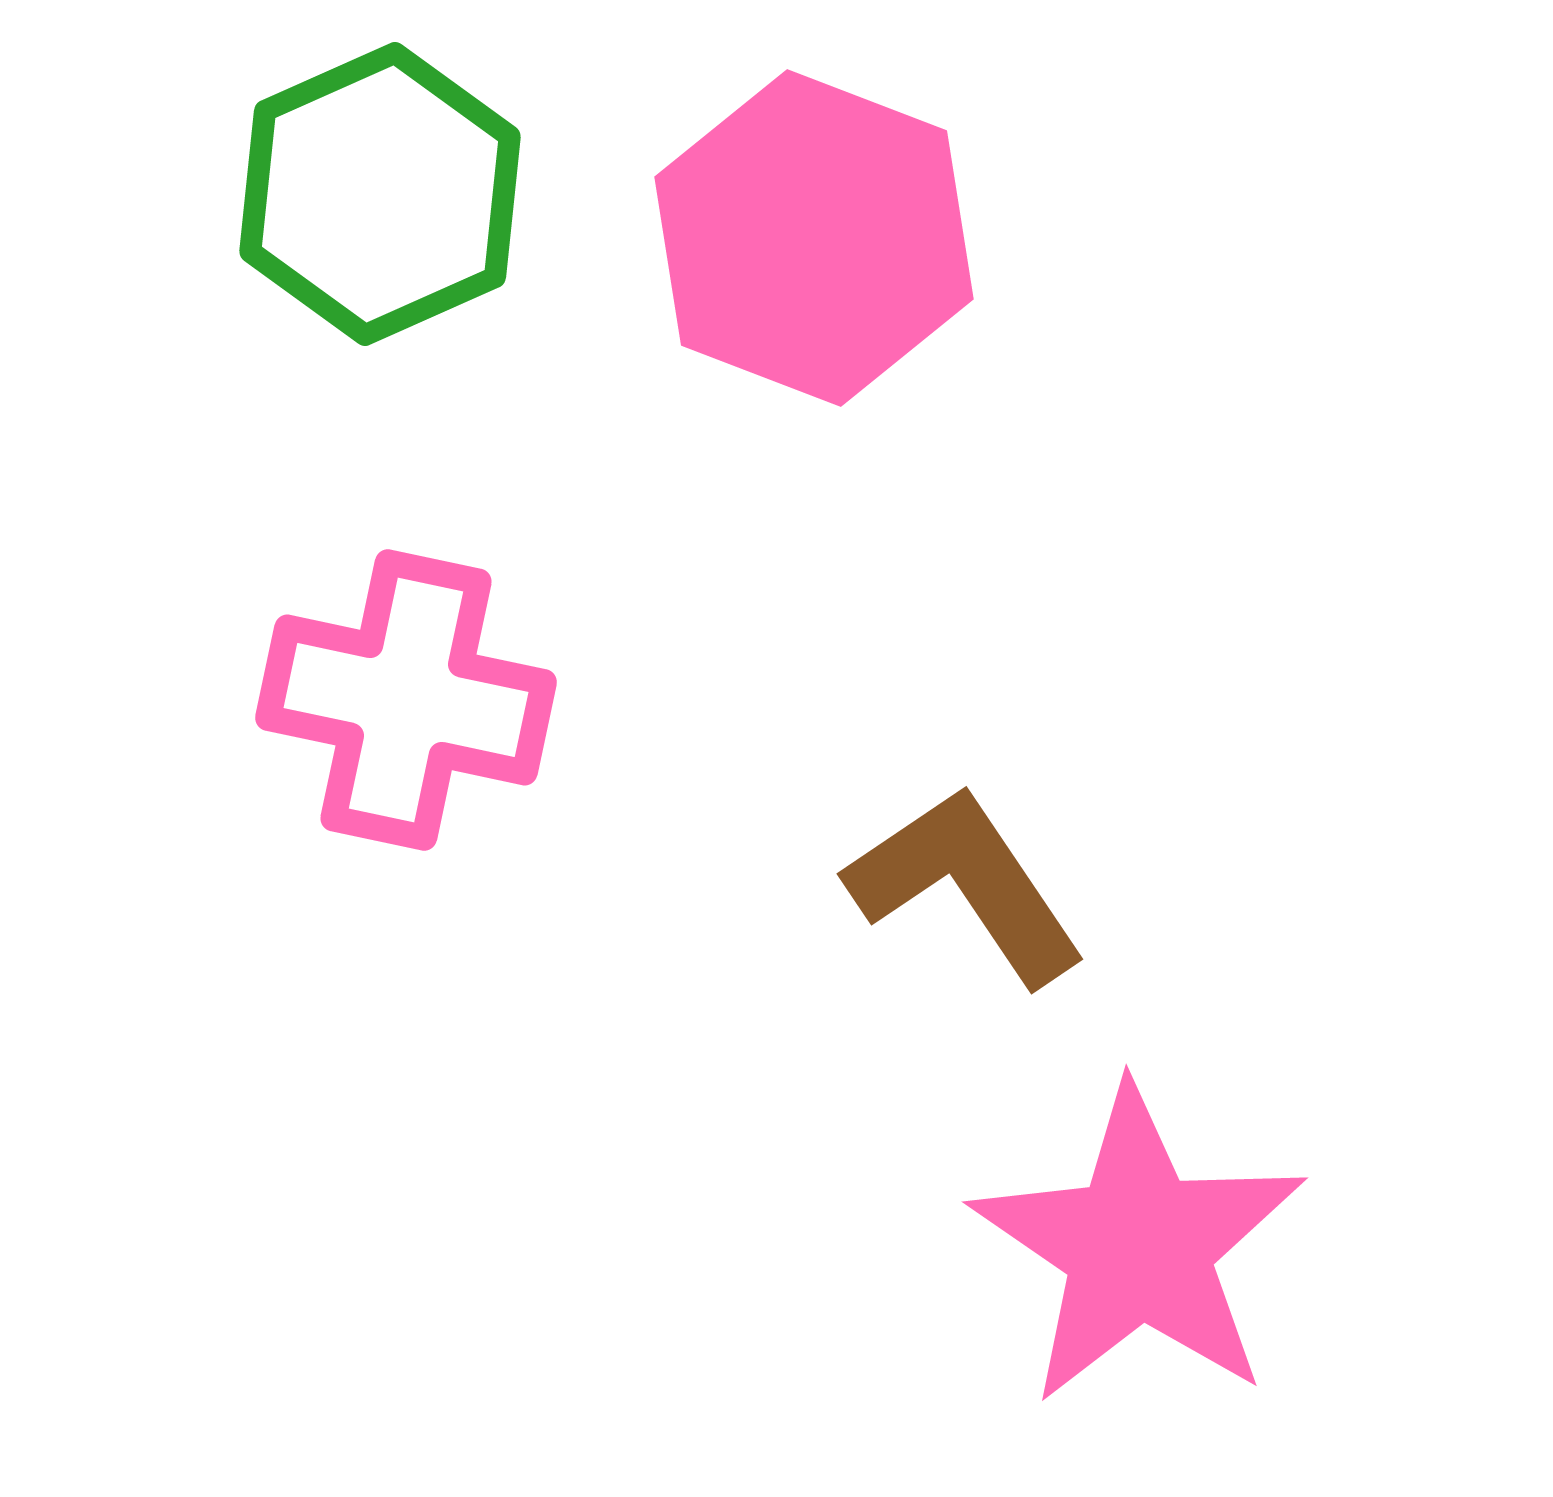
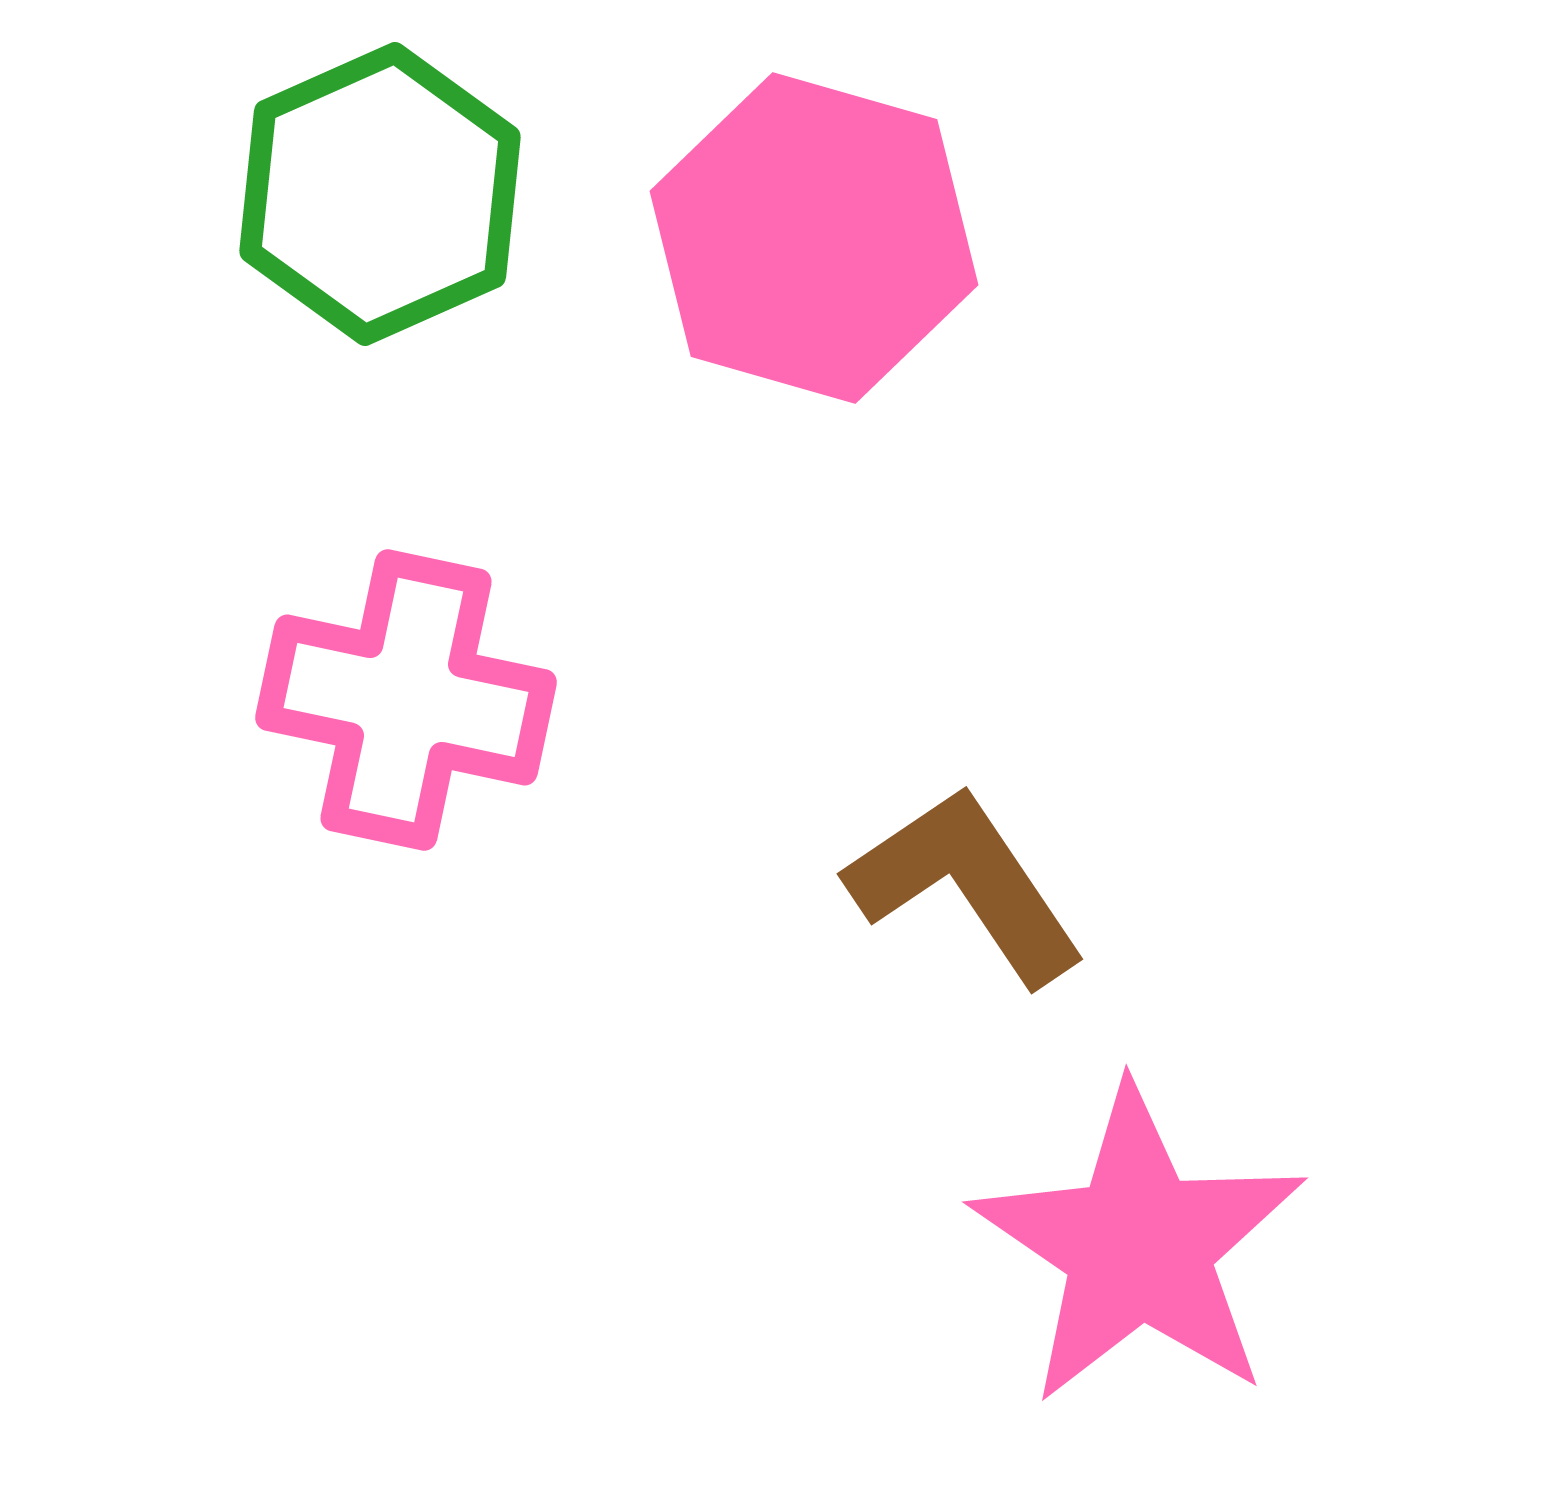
pink hexagon: rotated 5 degrees counterclockwise
